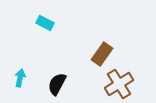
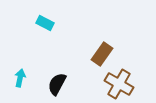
brown cross: rotated 28 degrees counterclockwise
